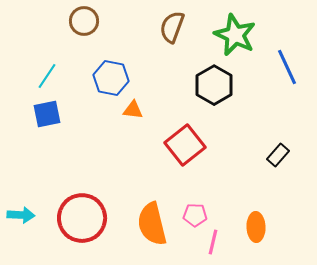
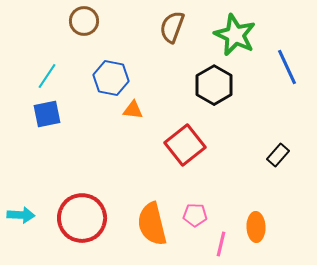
pink line: moved 8 px right, 2 px down
